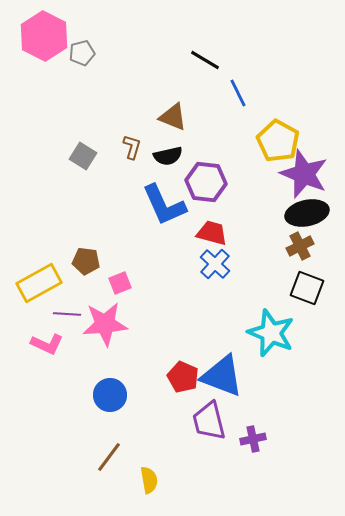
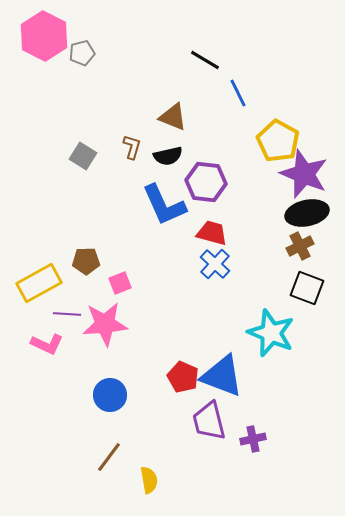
brown pentagon: rotated 8 degrees counterclockwise
